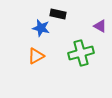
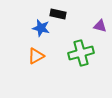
purple triangle: rotated 16 degrees counterclockwise
